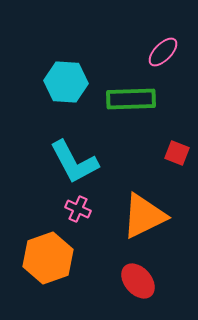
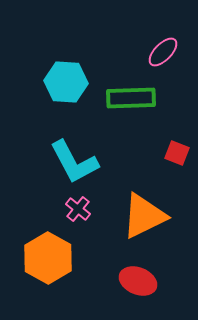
green rectangle: moved 1 px up
pink cross: rotated 15 degrees clockwise
orange hexagon: rotated 12 degrees counterclockwise
red ellipse: rotated 27 degrees counterclockwise
